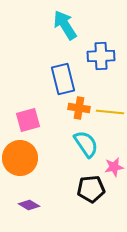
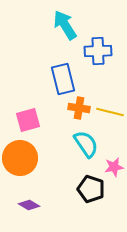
blue cross: moved 3 px left, 5 px up
yellow line: rotated 8 degrees clockwise
black pentagon: rotated 24 degrees clockwise
